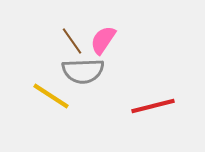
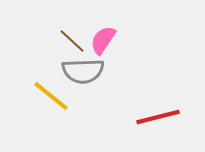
brown line: rotated 12 degrees counterclockwise
yellow line: rotated 6 degrees clockwise
red line: moved 5 px right, 11 px down
